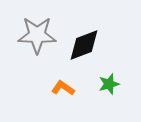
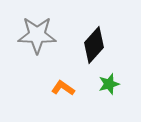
black diamond: moved 10 px right; rotated 27 degrees counterclockwise
